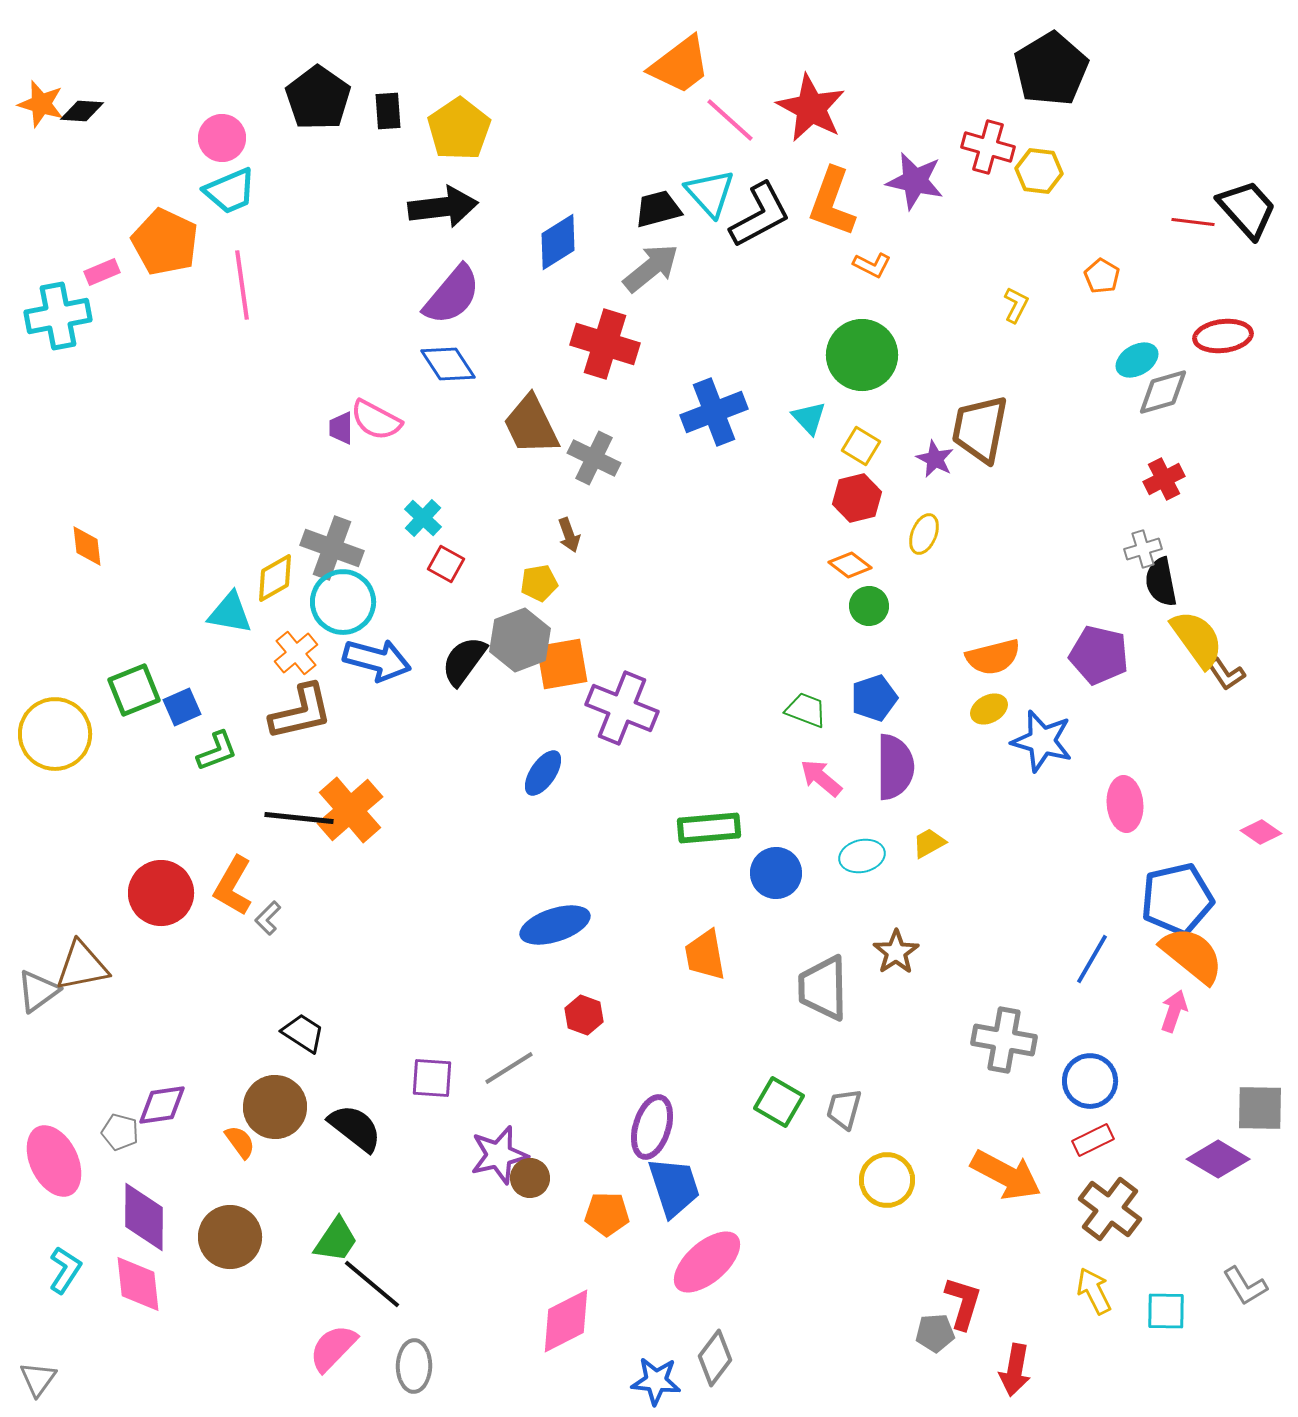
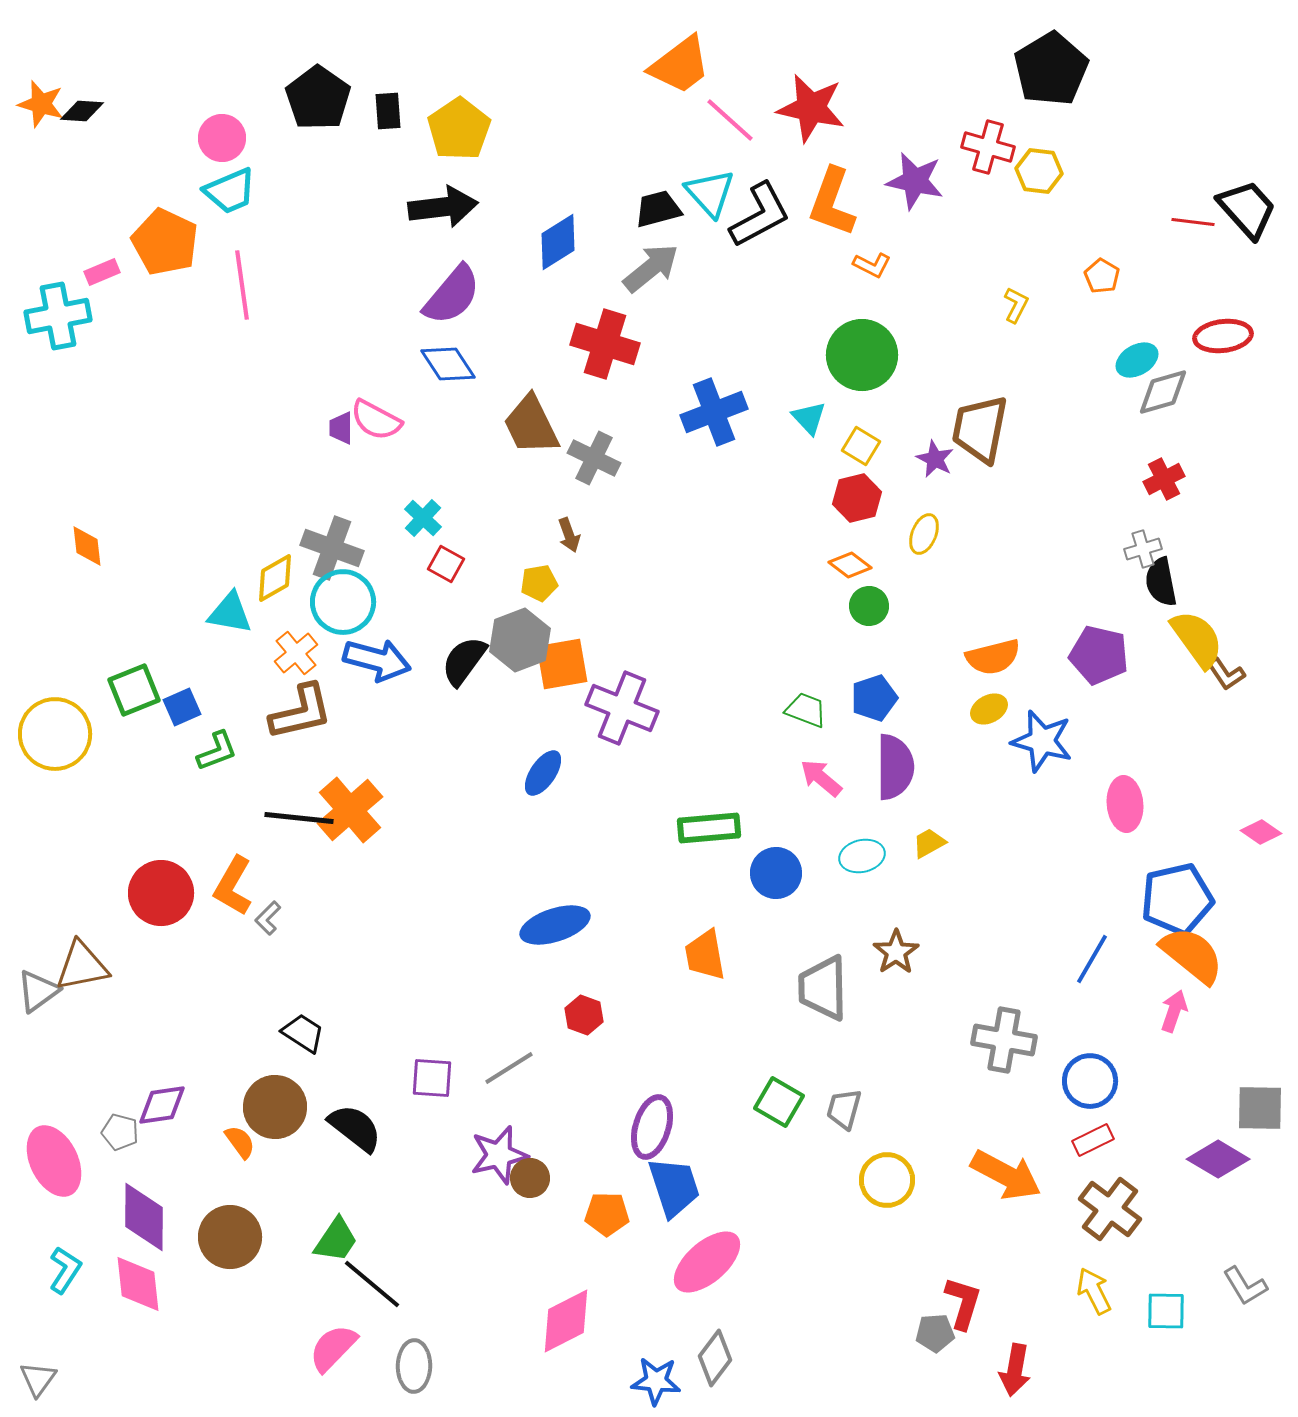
red star at (811, 108): rotated 16 degrees counterclockwise
